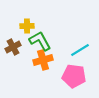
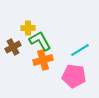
yellow cross: moved 1 px right, 2 px down
